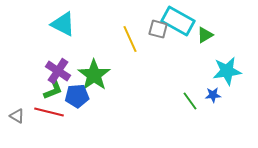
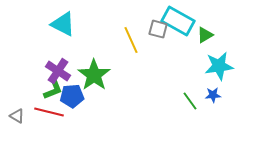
yellow line: moved 1 px right, 1 px down
cyan star: moved 8 px left, 5 px up
blue pentagon: moved 5 px left
